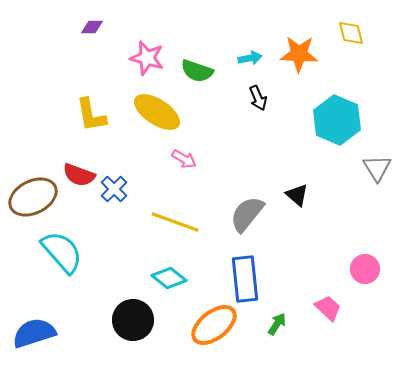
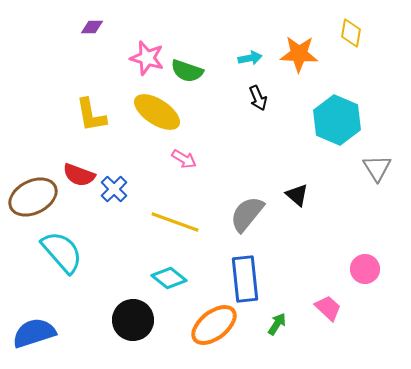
yellow diamond: rotated 24 degrees clockwise
green semicircle: moved 10 px left
